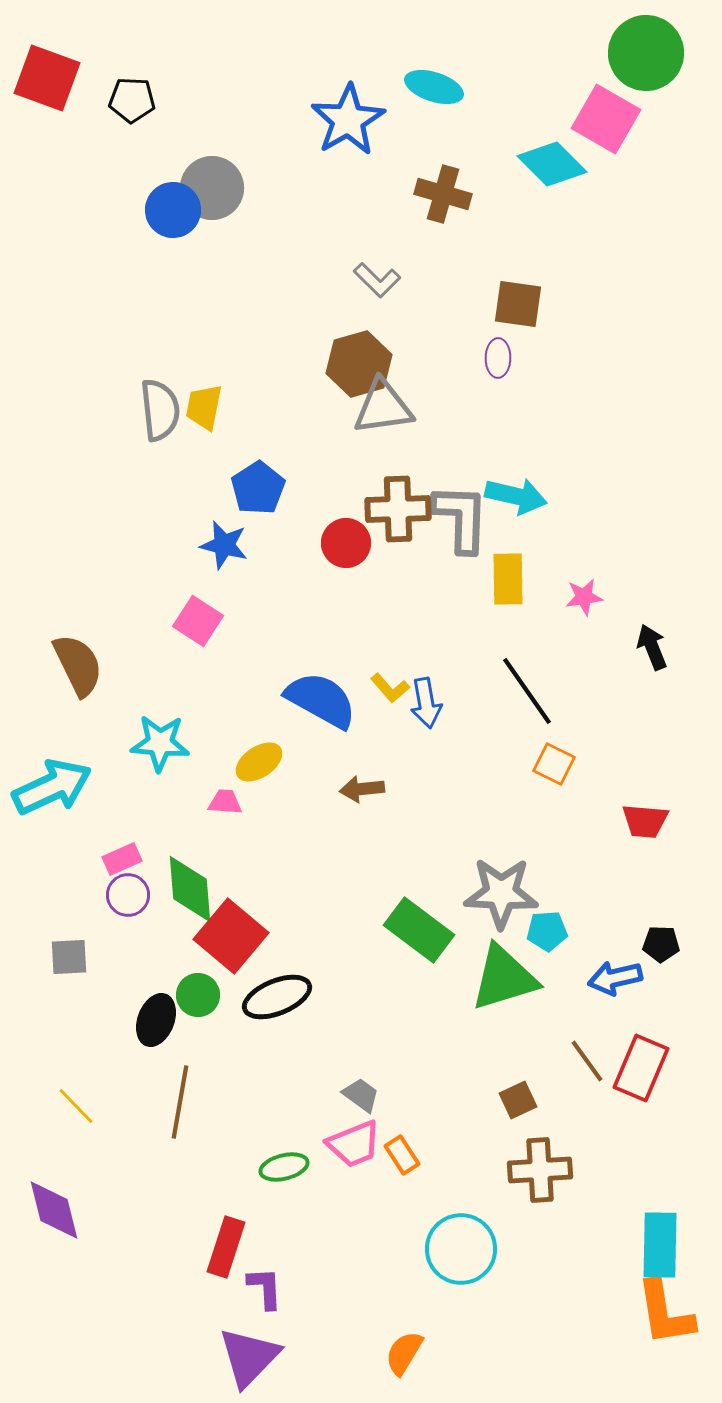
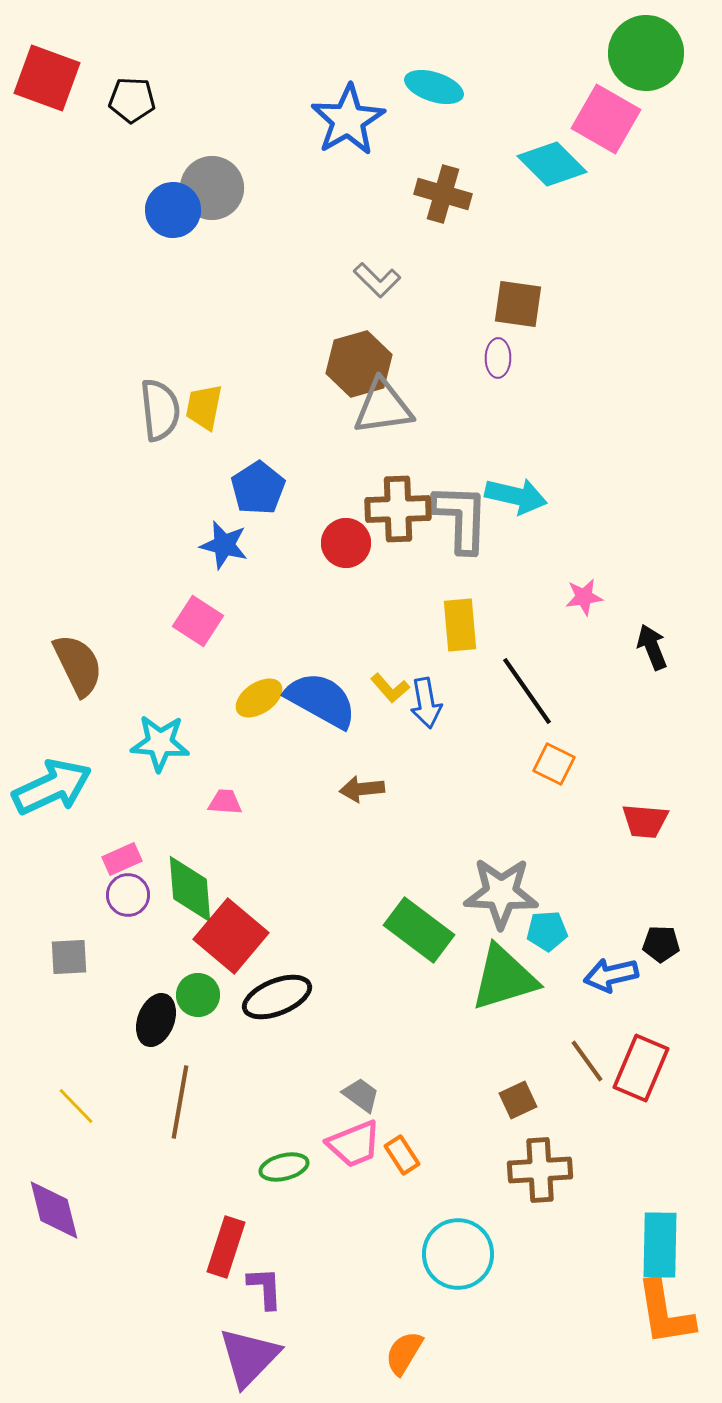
yellow rectangle at (508, 579): moved 48 px left, 46 px down; rotated 4 degrees counterclockwise
yellow ellipse at (259, 762): moved 64 px up
blue arrow at (615, 978): moved 4 px left, 3 px up
cyan circle at (461, 1249): moved 3 px left, 5 px down
